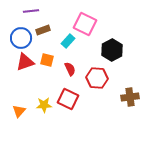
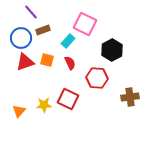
purple line: moved 1 px down; rotated 56 degrees clockwise
red semicircle: moved 6 px up
